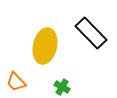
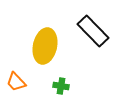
black rectangle: moved 2 px right, 2 px up
green cross: moved 1 px left, 1 px up; rotated 21 degrees counterclockwise
